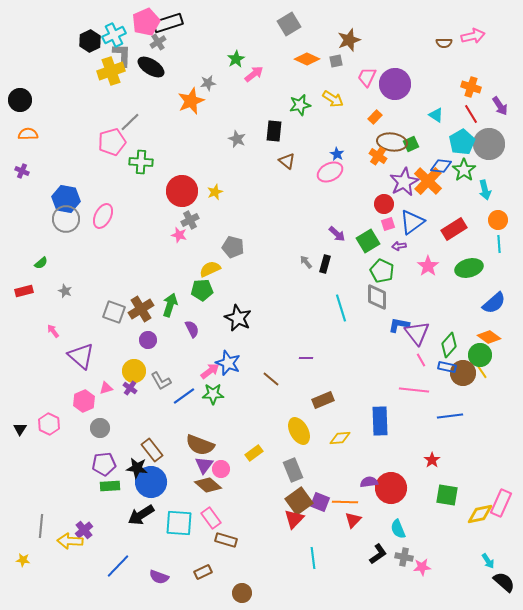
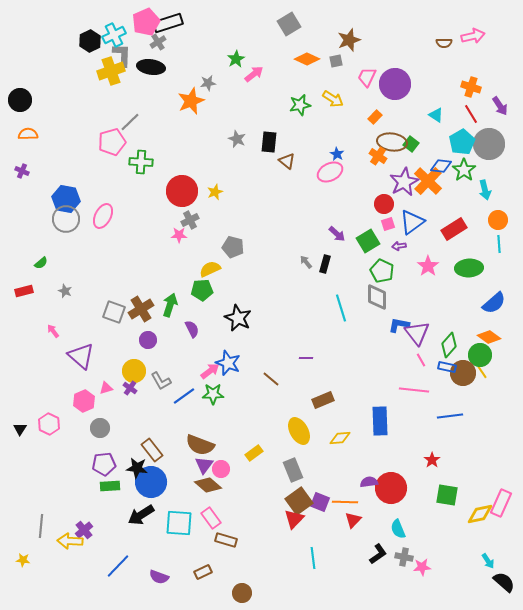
black ellipse at (151, 67): rotated 24 degrees counterclockwise
black rectangle at (274, 131): moved 5 px left, 11 px down
green square at (411, 144): rotated 28 degrees counterclockwise
pink star at (179, 235): rotated 14 degrees counterclockwise
green ellipse at (469, 268): rotated 12 degrees clockwise
